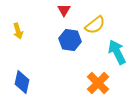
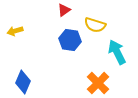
red triangle: rotated 24 degrees clockwise
yellow semicircle: rotated 55 degrees clockwise
yellow arrow: moved 3 px left; rotated 91 degrees clockwise
blue diamond: moved 1 px right; rotated 10 degrees clockwise
